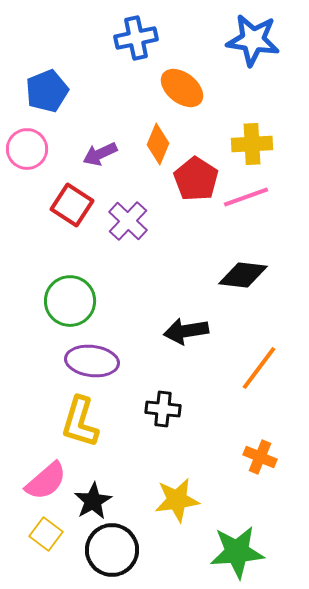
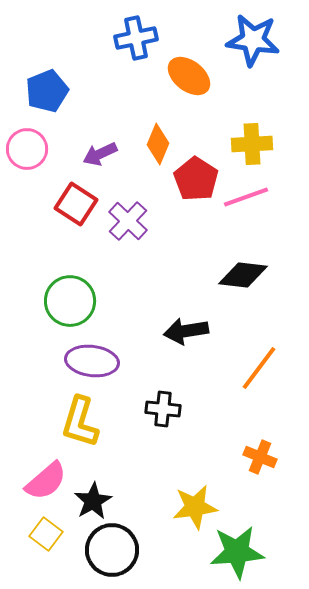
orange ellipse: moved 7 px right, 12 px up
red square: moved 4 px right, 1 px up
yellow star: moved 18 px right, 7 px down
